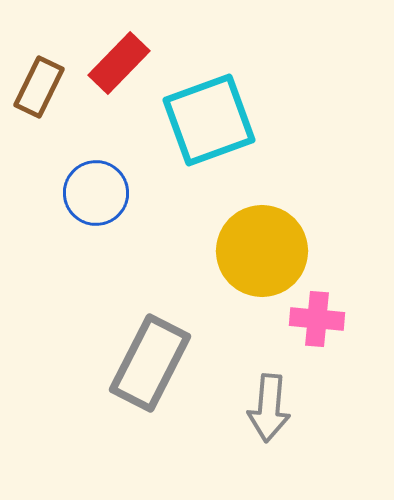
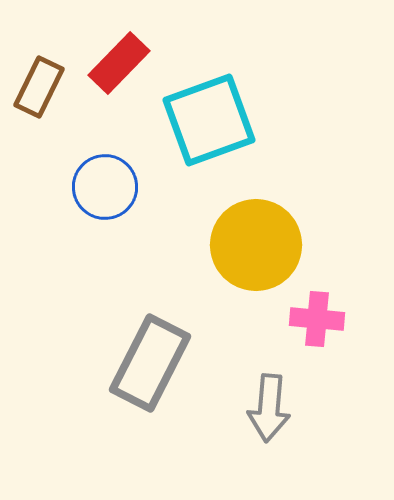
blue circle: moved 9 px right, 6 px up
yellow circle: moved 6 px left, 6 px up
